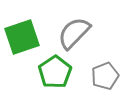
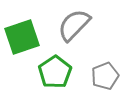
gray semicircle: moved 8 px up
